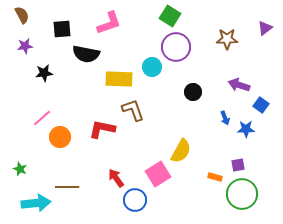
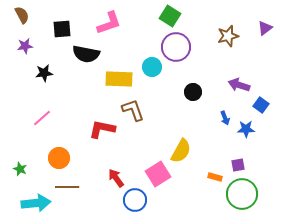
brown star: moved 1 px right, 3 px up; rotated 15 degrees counterclockwise
orange circle: moved 1 px left, 21 px down
